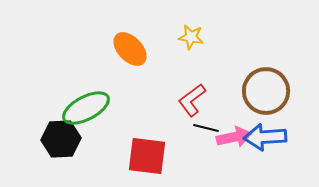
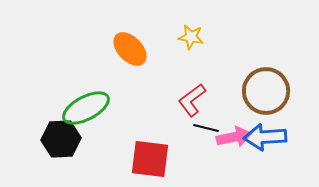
red square: moved 3 px right, 3 px down
